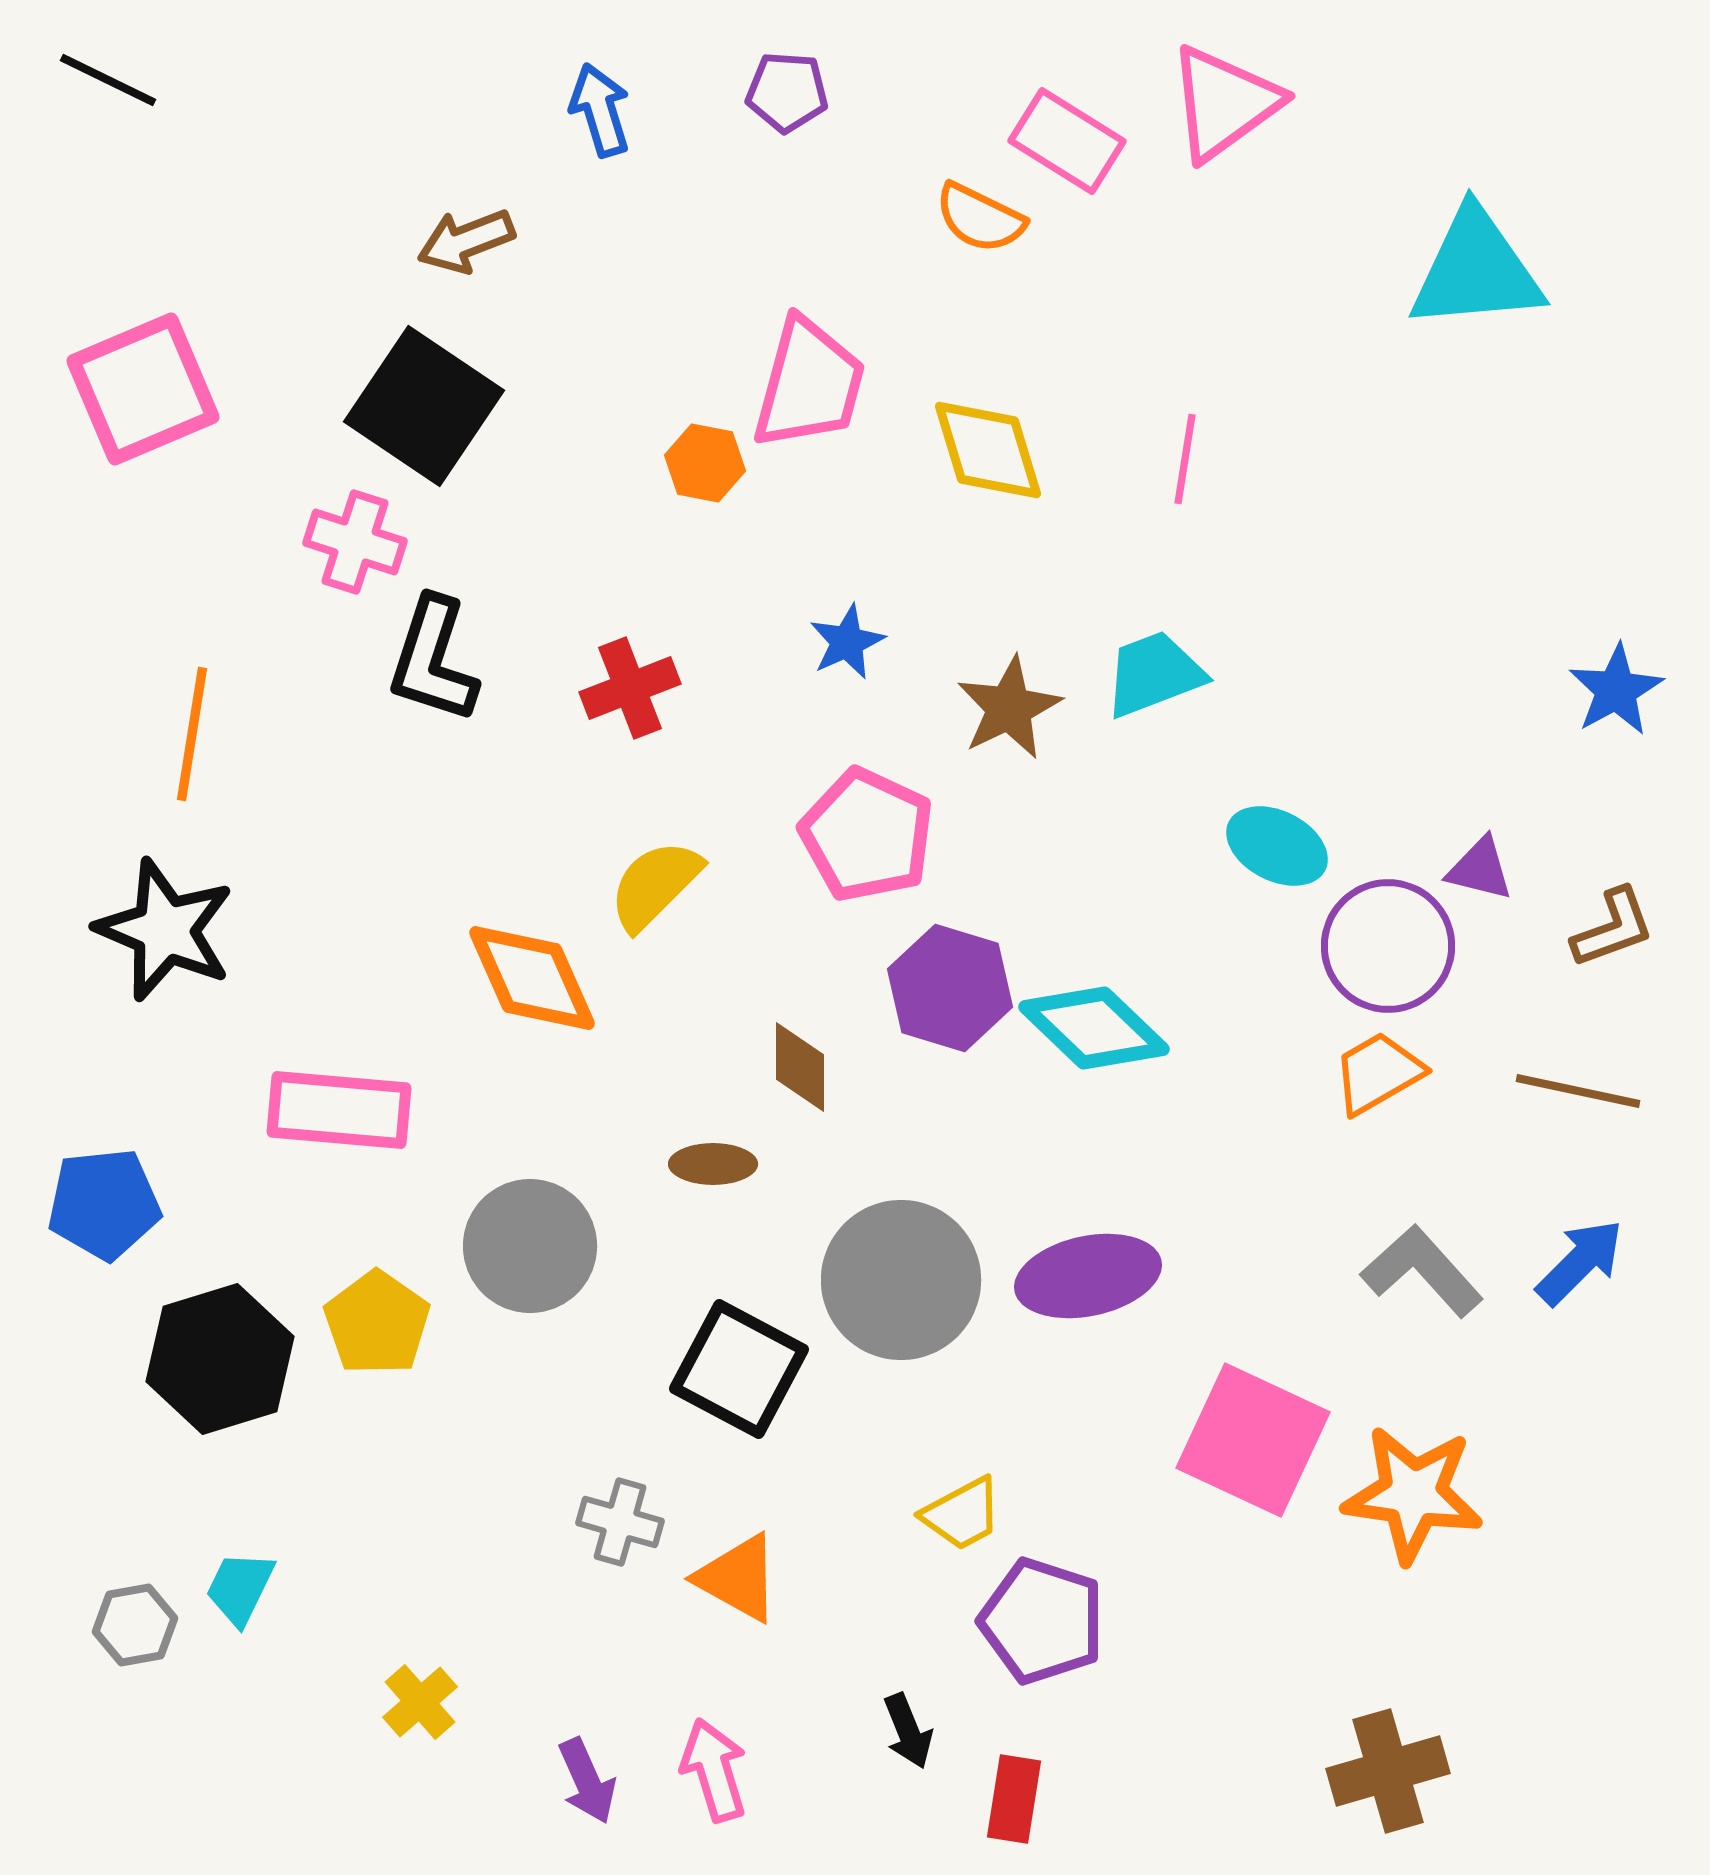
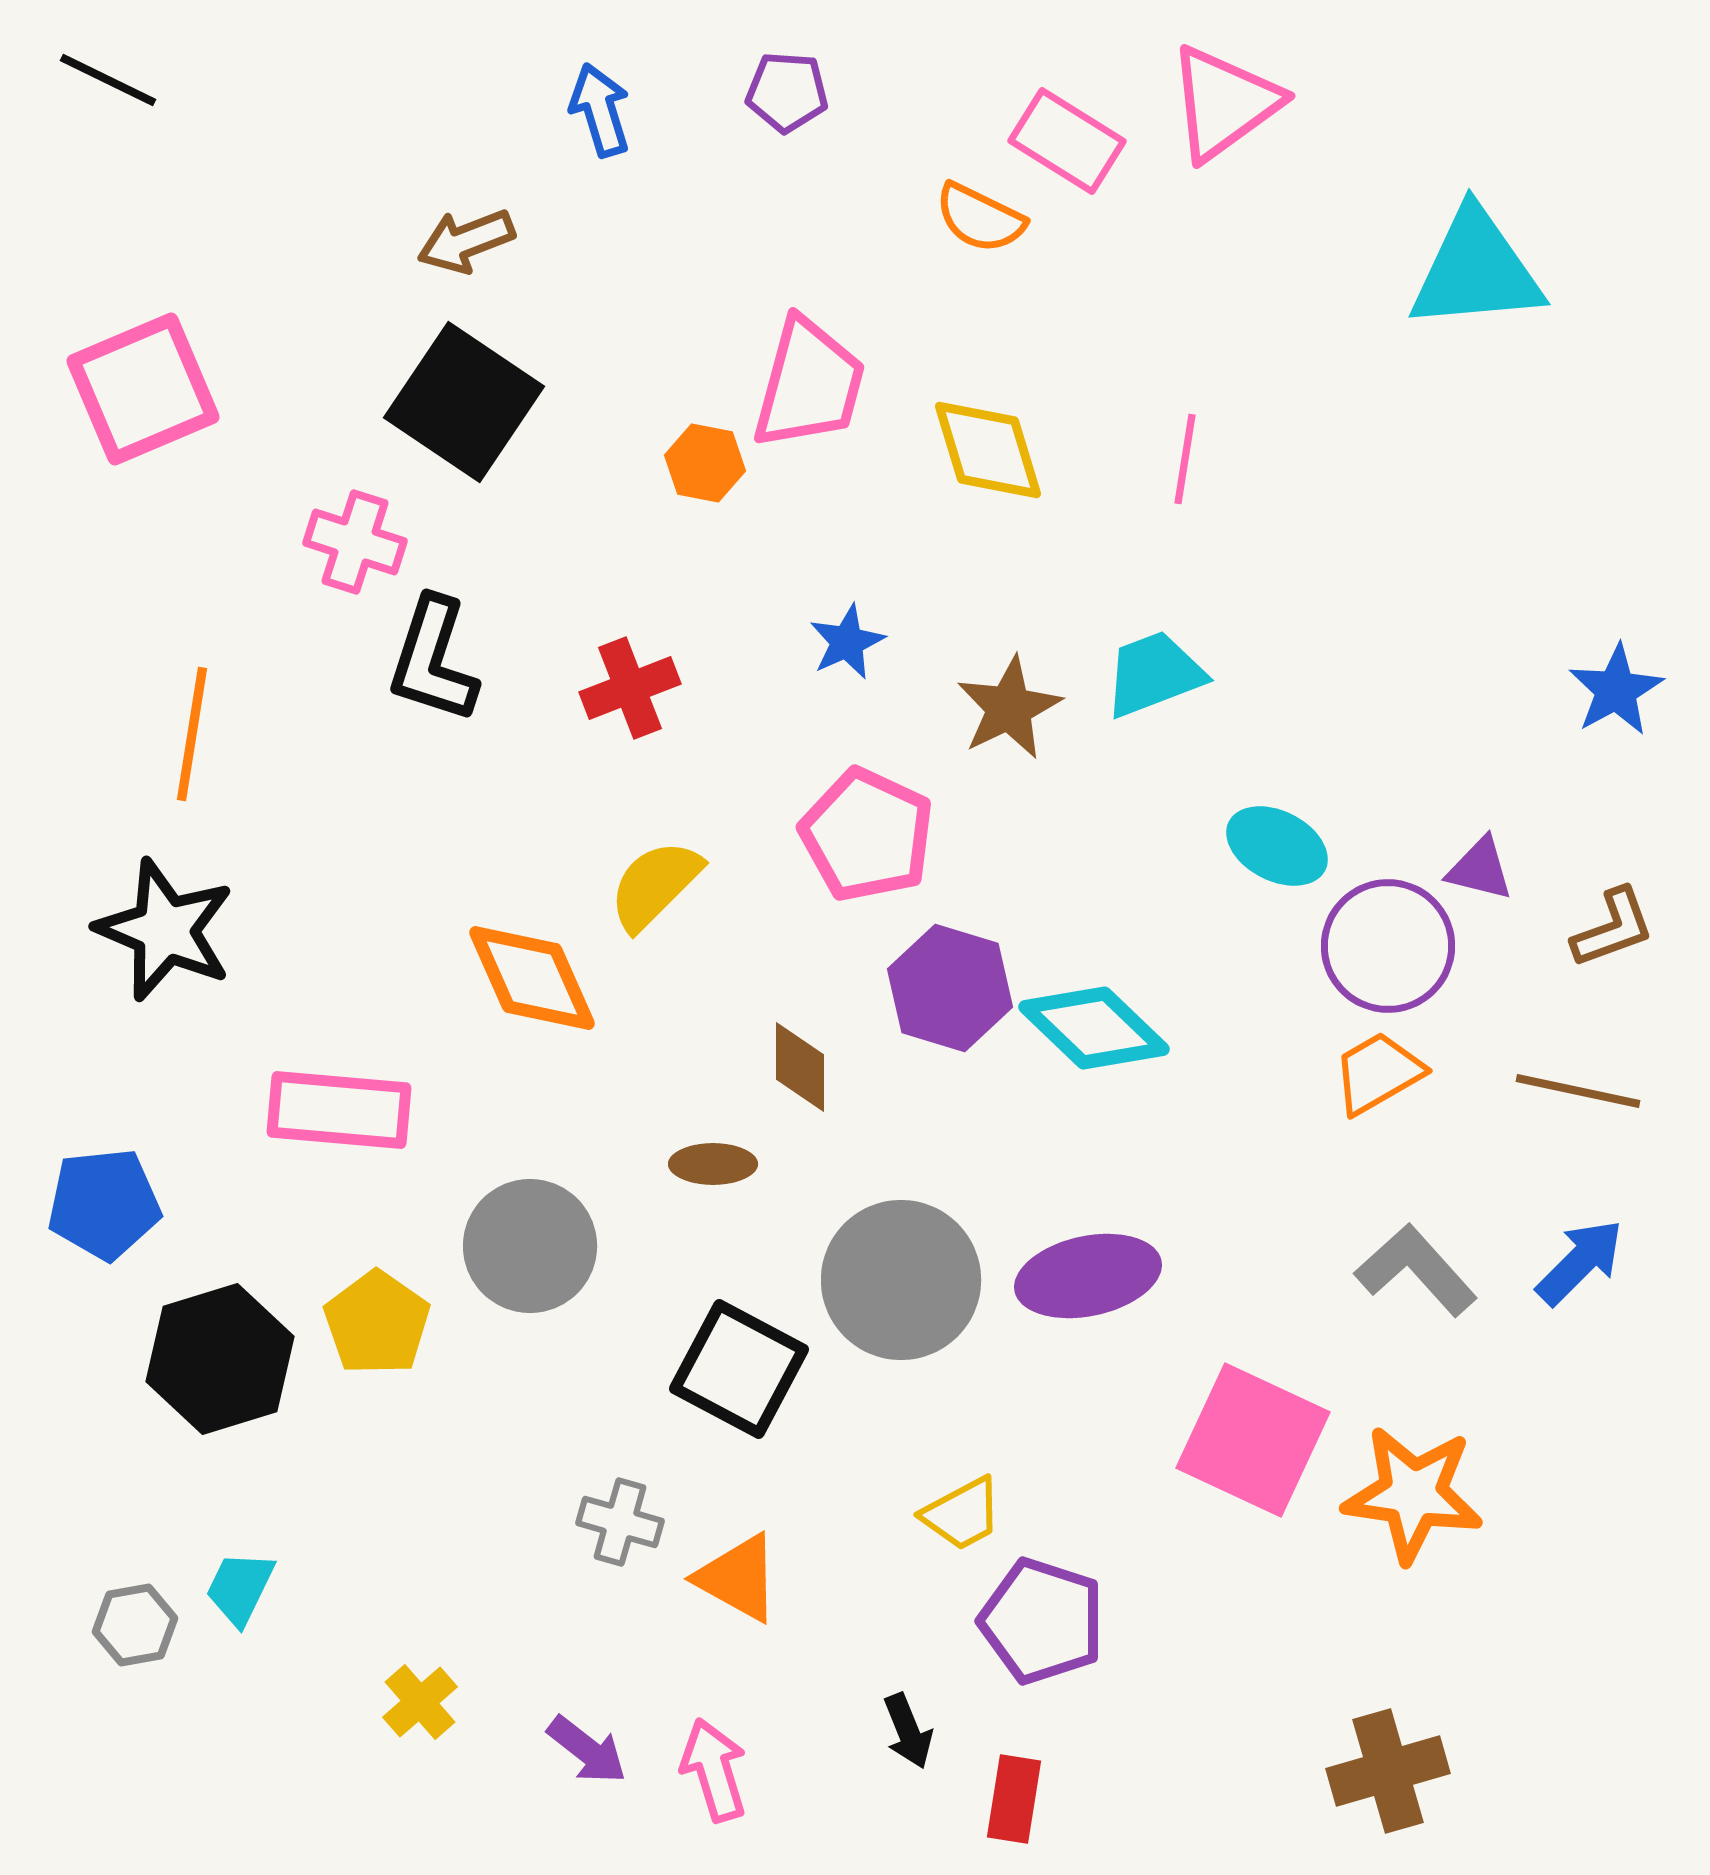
black square at (424, 406): moved 40 px right, 4 px up
gray L-shape at (1422, 1271): moved 6 px left, 1 px up
purple arrow at (587, 1781): moved 31 px up; rotated 28 degrees counterclockwise
